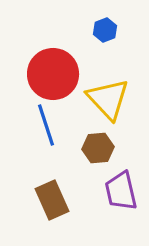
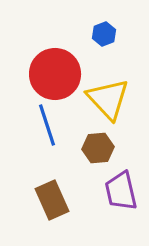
blue hexagon: moved 1 px left, 4 px down
red circle: moved 2 px right
blue line: moved 1 px right
